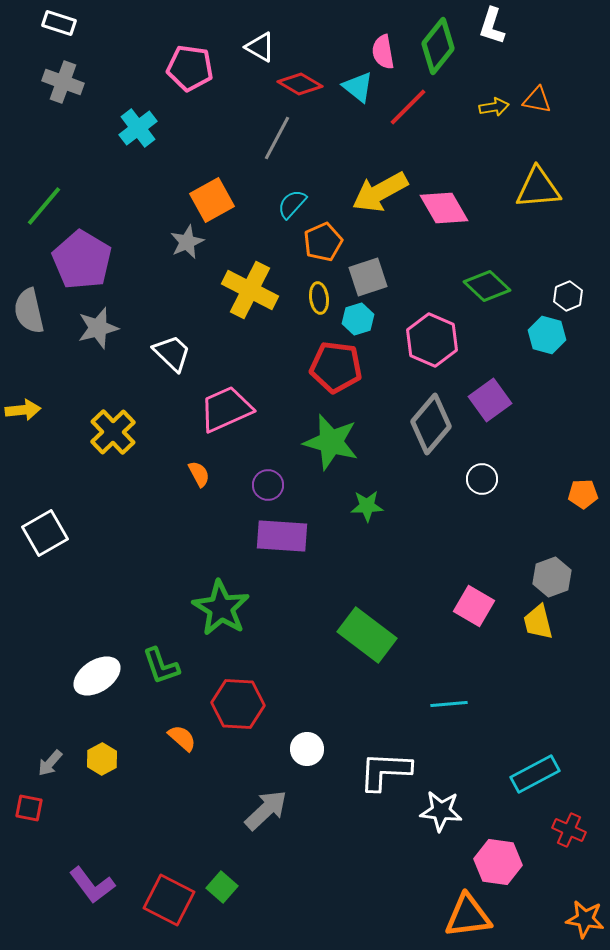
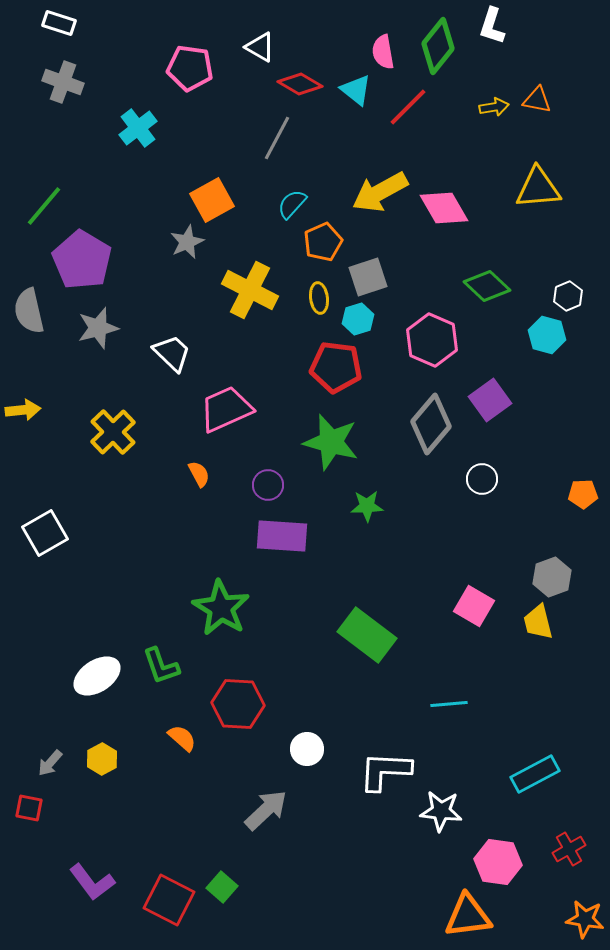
cyan triangle at (358, 87): moved 2 px left, 3 px down
red cross at (569, 830): moved 19 px down; rotated 36 degrees clockwise
purple L-shape at (92, 885): moved 3 px up
